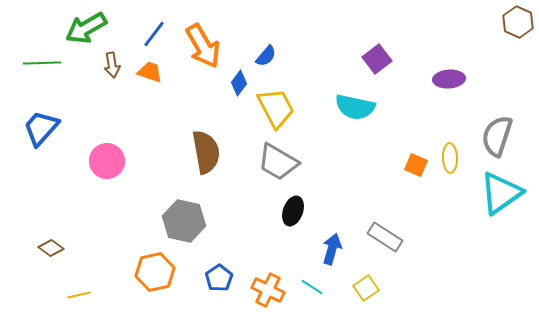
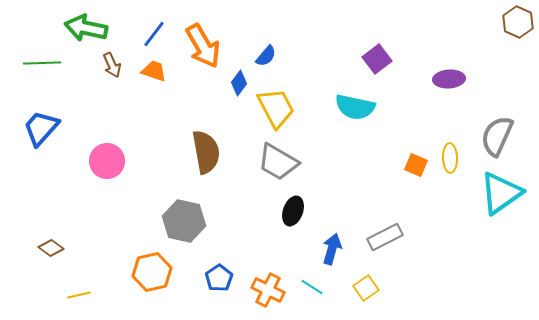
green arrow: rotated 42 degrees clockwise
brown arrow: rotated 15 degrees counterclockwise
orange trapezoid: moved 4 px right, 1 px up
gray semicircle: rotated 6 degrees clockwise
gray rectangle: rotated 60 degrees counterclockwise
orange hexagon: moved 3 px left
